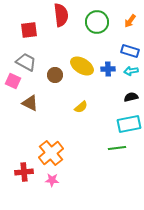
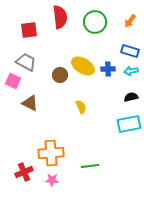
red semicircle: moved 1 px left, 2 px down
green circle: moved 2 px left
yellow ellipse: moved 1 px right
brown circle: moved 5 px right
yellow semicircle: rotated 72 degrees counterclockwise
green line: moved 27 px left, 18 px down
orange cross: rotated 35 degrees clockwise
red cross: rotated 18 degrees counterclockwise
